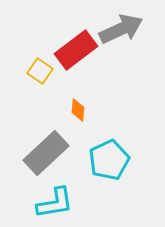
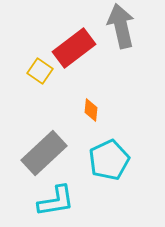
gray arrow: moved 3 px up; rotated 78 degrees counterclockwise
red rectangle: moved 2 px left, 2 px up
orange diamond: moved 13 px right
gray rectangle: moved 2 px left
cyan L-shape: moved 1 px right, 2 px up
